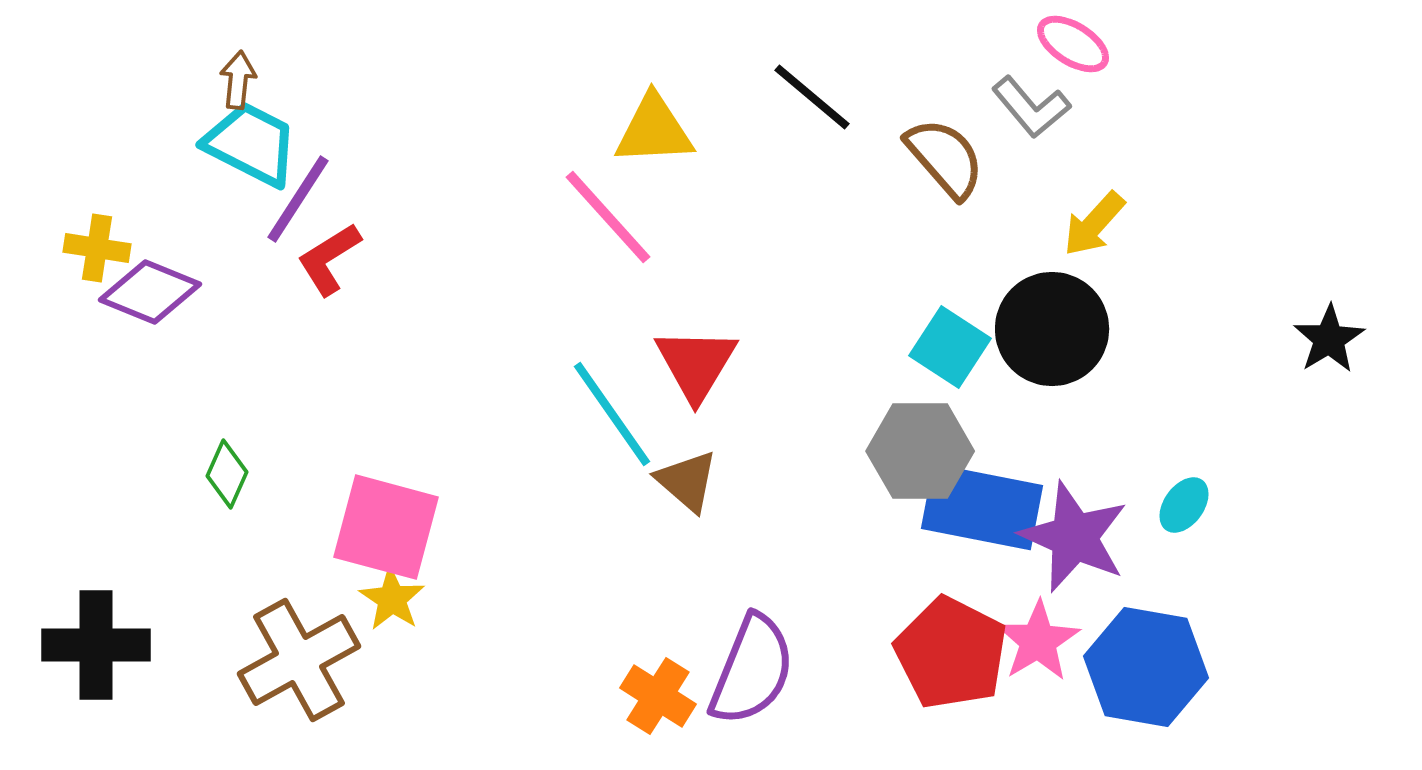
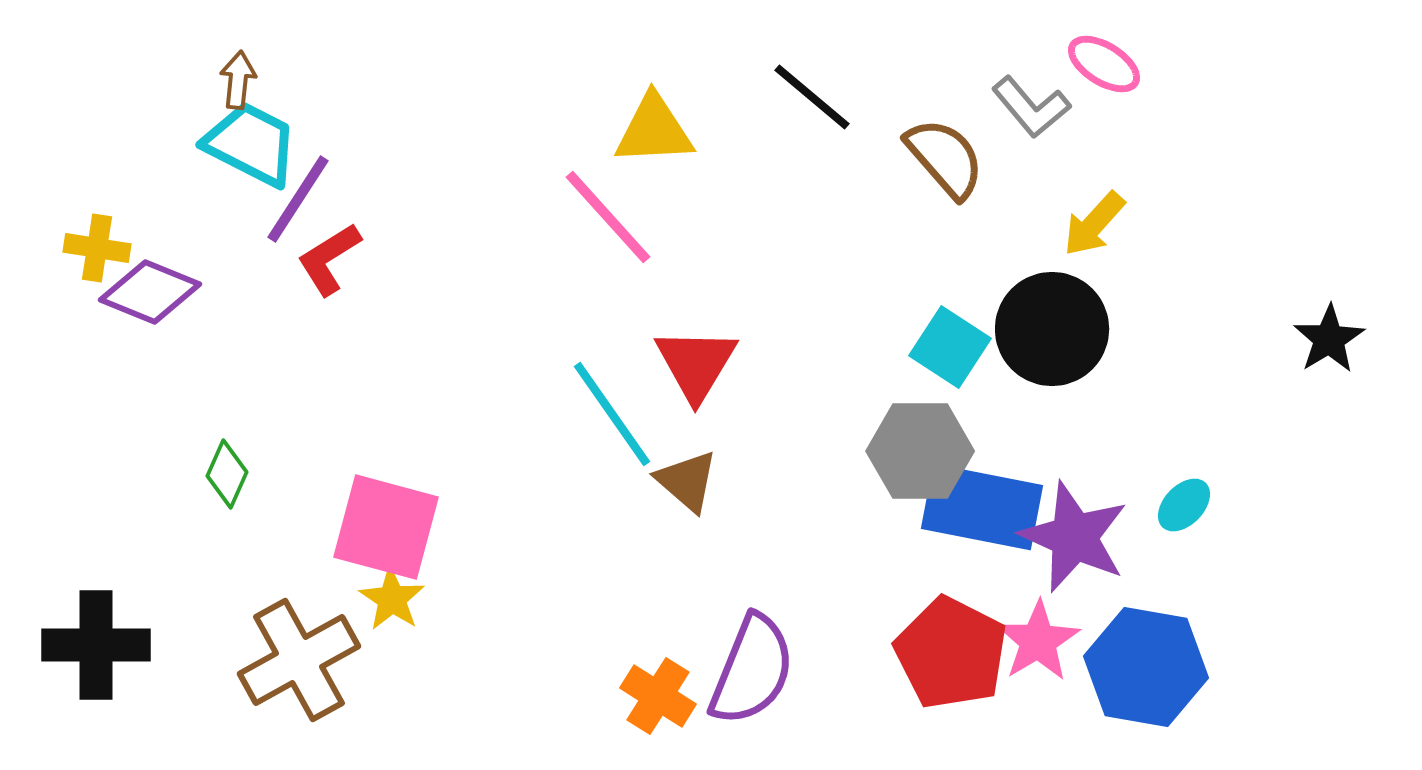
pink ellipse: moved 31 px right, 20 px down
cyan ellipse: rotated 8 degrees clockwise
